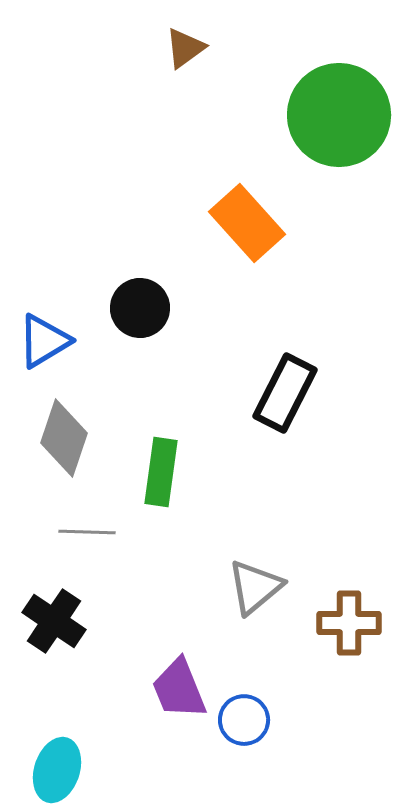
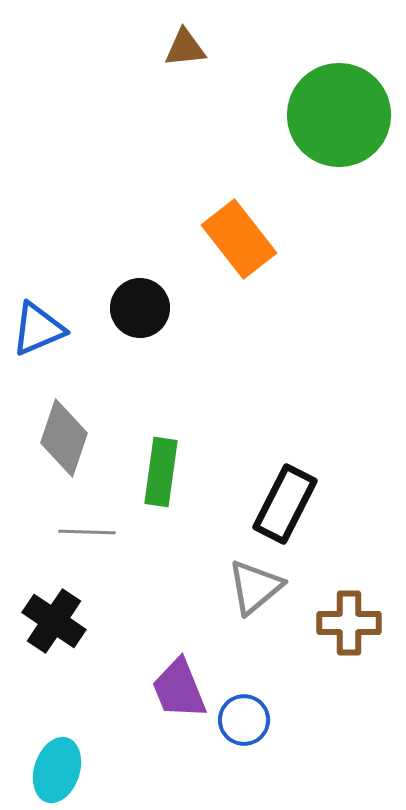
brown triangle: rotated 30 degrees clockwise
orange rectangle: moved 8 px left, 16 px down; rotated 4 degrees clockwise
blue triangle: moved 6 px left, 12 px up; rotated 8 degrees clockwise
black rectangle: moved 111 px down
